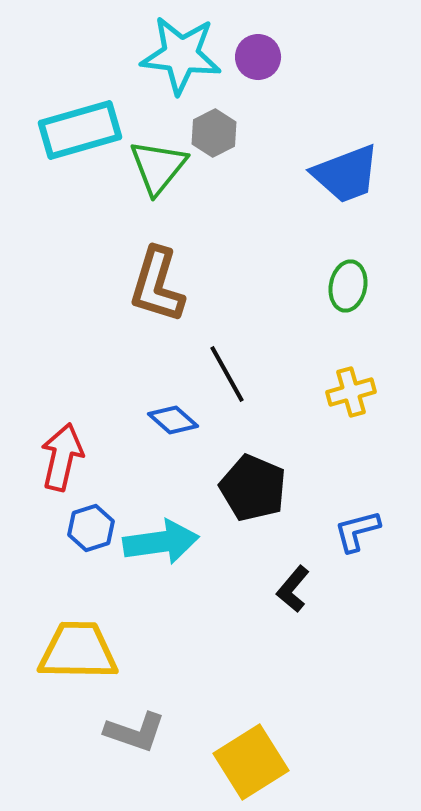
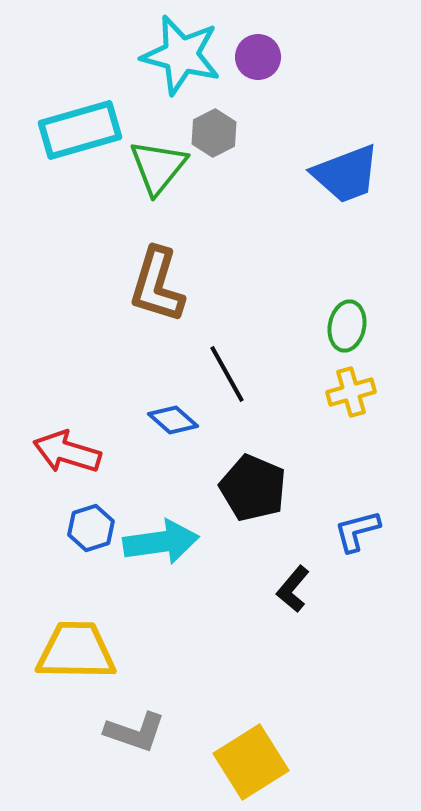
cyan star: rotated 8 degrees clockwise
green ellipse: moved 1 px left, 40 px down
red arrow: moved 5 px right, 5 px up; rotated 86 degrees counterclockwise
yellow trapezoid: moved 2 px left
